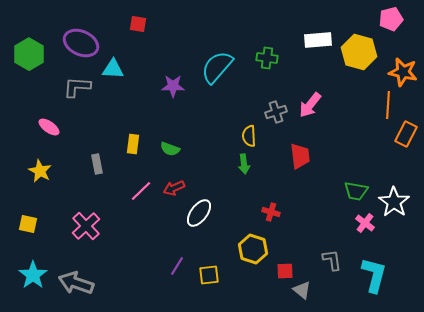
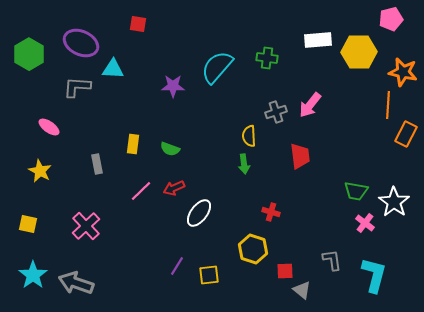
yellow hexagon at (359, 52): rotated 16 degrees counterclockwise
